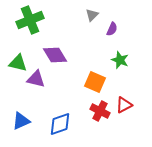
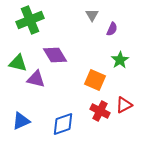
gray triangle: rotated 16 degrees counterclockwise
green star: rotated 18 degrees clockwise
orange square: moved 2 px up
blue diamond: moved 3 px right
